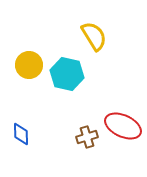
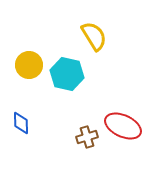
blue diamond: moved 11 px up
